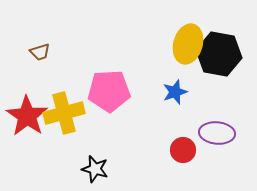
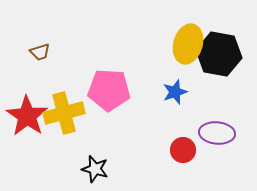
pink pentagon: moved 1 px up; rotated 6 degrees clockwise
